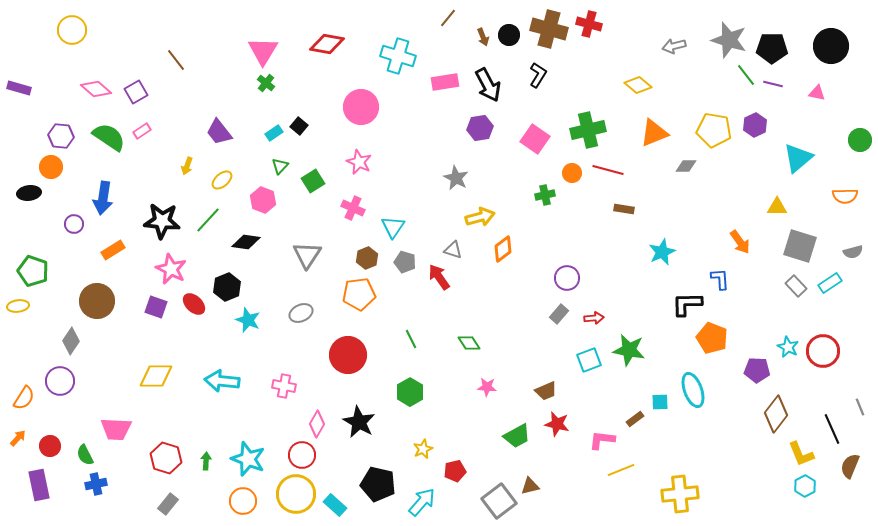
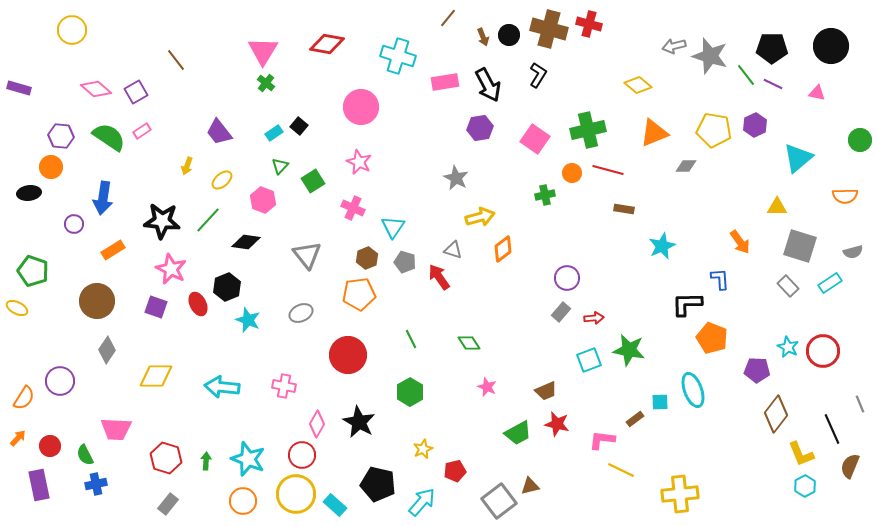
gray star at (729, 40): moved 19 px left, 16 px down
purple line at (773, 84): rotated 12 degrees clockwise
cyan star at (662, 252): moved 6 px up
gray triangle at (307, 255): rotated 12 degrees counterclockwise
gray rectangle at (796, 286): moved 8 px left
red ellipse at (194, 304): moved 4 px right; rotated 20 degrees clockwise
yellow ellipse at (18, 306): moved 1 px left, 2 px down; rotated 35 degrees clockwise
gray rectangle at (559, 314): moved 2 px right, 2 px up
gray diamond at (71, 341): moved 36 px right, 9 px down
cyan arrow at (222, 381): moved 6 px down
pink star at (487, 387): rotated 18 degrees clockwise
gray line at (860, 407): moved 3 px up
green trapezoid at (517, 436): moved 1 px right, 3 px up
yellow line at (621, 470): rotated 48 degrees clockwise
